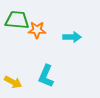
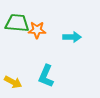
green trapezoid: moved 3 px down
